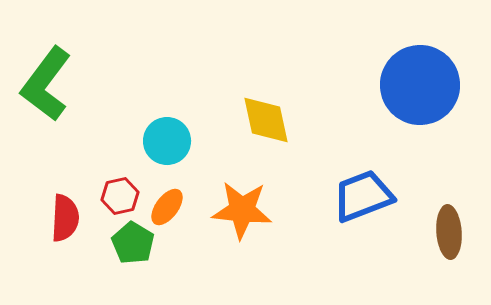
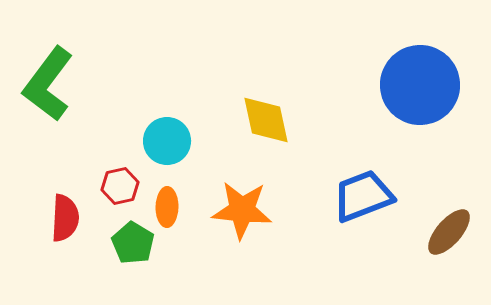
green L-shape: moved 2 px right
red hexagon: moved 10 px up
orange ellipse: rotated 36 degrees counterclockwise
brown ellipse: rotated 45 degrees clockwise
